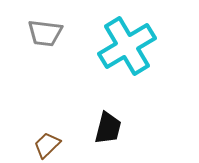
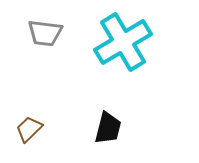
cyan cross: moved 4 px left, 4 px up
brown trapezoid: moved 18 px left, 16 px up
